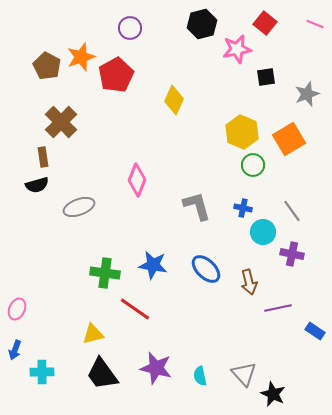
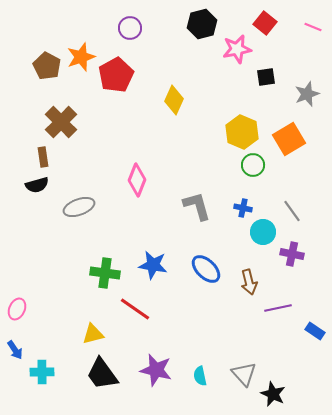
pink line: moved 2 px left, 3 px down
blue arrow: rotated 54 degrees counterclockwise
purple star: moved 2 px down
